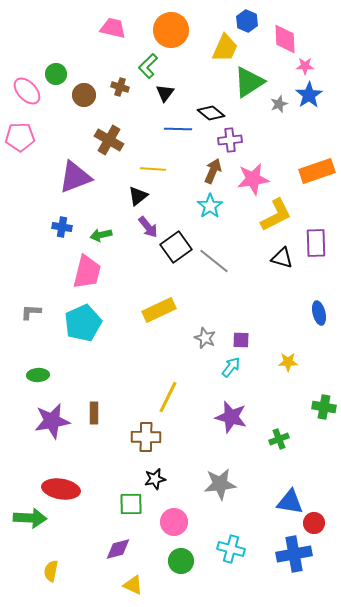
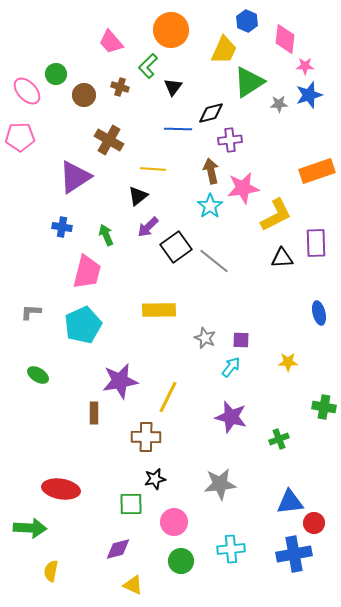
pink trapezoid at (113, 28): moved 2 px left, 14 px down; rotated 144 degrees counterclockwise
pink diamond at (285, 39): rotated 8 degrees clockwise
yellow trapezoid at (225, 48): moved 1 px left, 2 px down
black triangle at (165, 93): moved 8 px right, 6 px up
blue star at (309, 95): rotated 16 degrees clockwise
gray star at (279, 104): rotated 18 degrees clockwise
black diamond at (211, 113): rotated 52 degrees counterclockwise
brown arrow at (213, 171): moved 2 px left; rotated 35 degrees counterclockwise
purple triangle at (75, 177): rotated 12 degrees counterclockwise
pink star at (253, 179): moved 10 px left, 9 px down
purple arrow at (148, 227): rotated 85 degrees clockwise
green arrow at (101, 235): moved 5 px right; rotated 80 degrees clockwise
black triangle at (282, 258): rotated 20 degrees counterclockwise
yellow rectangle at (159, 310): rotated 24 degrees clockwise
cyan pentagon at (83, 323): moved 2 px down
green ellipse at (38, 375): rotated 35 degrees clockwise
purple star at (52, 421): moved 68 px right, 40 px up
blue triangle at (290, 502): rotated 16 degrees counterclockwise
green arrow at (30, 518): moved 10 px down
cyan cross at (231, 549): rotated 20 degrees counterclockwise
